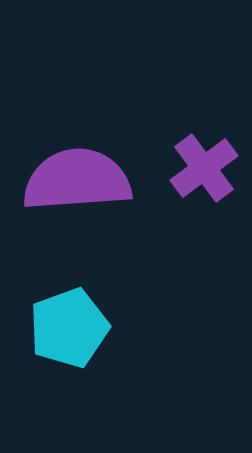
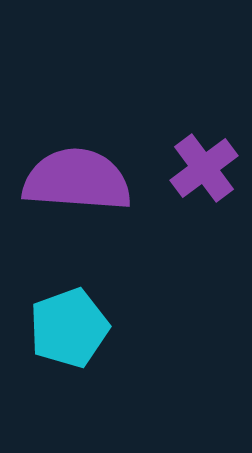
purple semicircle: rotated 8 degrees clockwise
